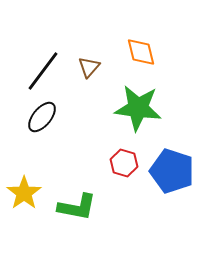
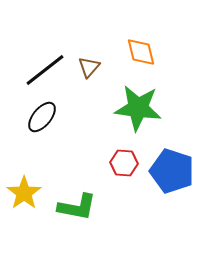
black line: moved 2 px right, 1 px up; rotated 15 degrees clockwise
red hexagon: rotated 12 degrees counterclockwise
